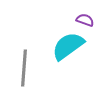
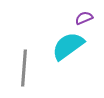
purple semicircle: moved 1 px left, 2 px up; rotated 42 degrees counterclockwise
